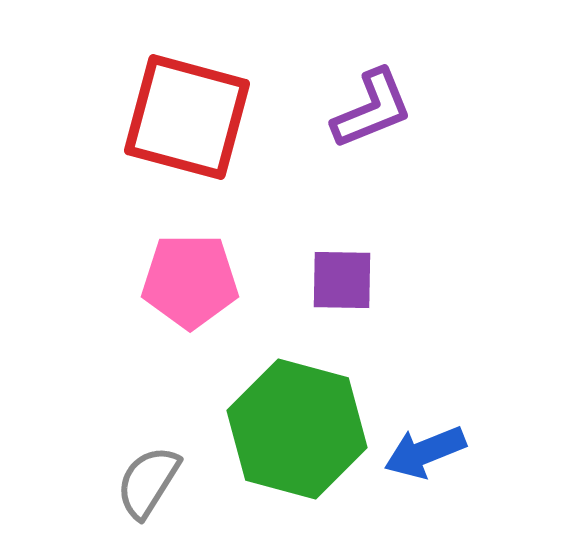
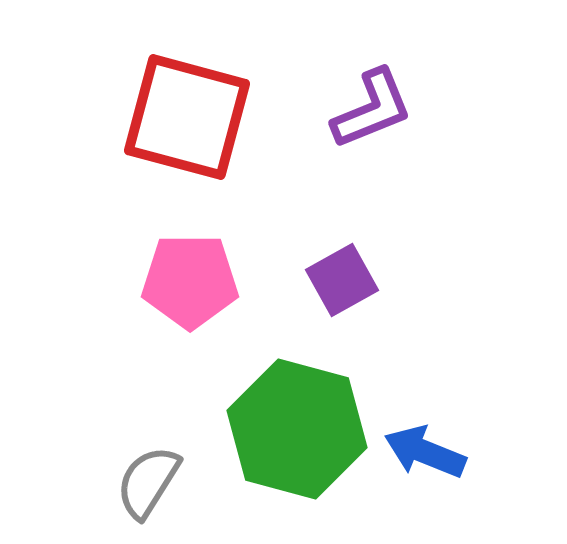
purple square: rotated 30 degrees counterclockwise
blue arrow: rotated 44 degrees clockwise
